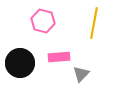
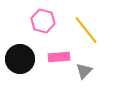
yellow line: moved 8 px left, 7 px down; rotated 48 degrees counterclockwise
black circle: moved 4 px up
gray triangle: moved 3 px right, 3 px up
